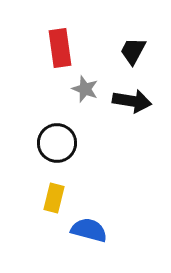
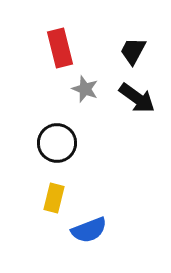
red rectangle: rotated 6 degrees counterclockwise
black arrow: moved 5 px right, 3 px up; rotated 27 degrees clockwise
blue semicircle: rotated 144 degrees clockwise
